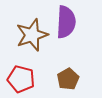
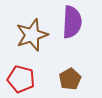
purple semicircle: moved 6 px right
brown pentagon: moved 2 px right
